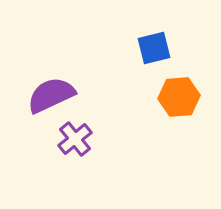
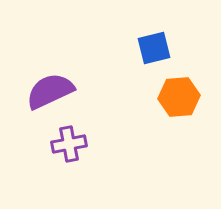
purple semicircle: moved 1 px left, 4 px up
purple cross: moved 6 px left, 5 px down; rotated 28 degrees clockwise
